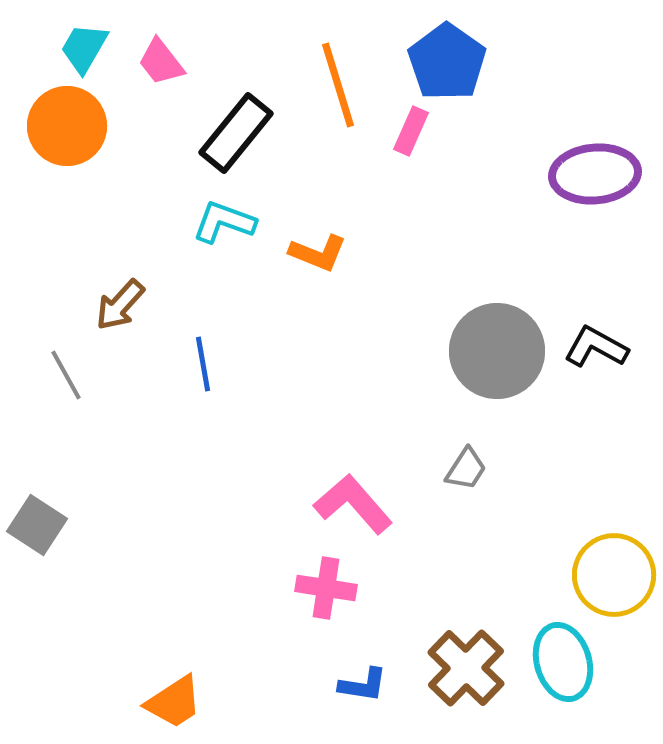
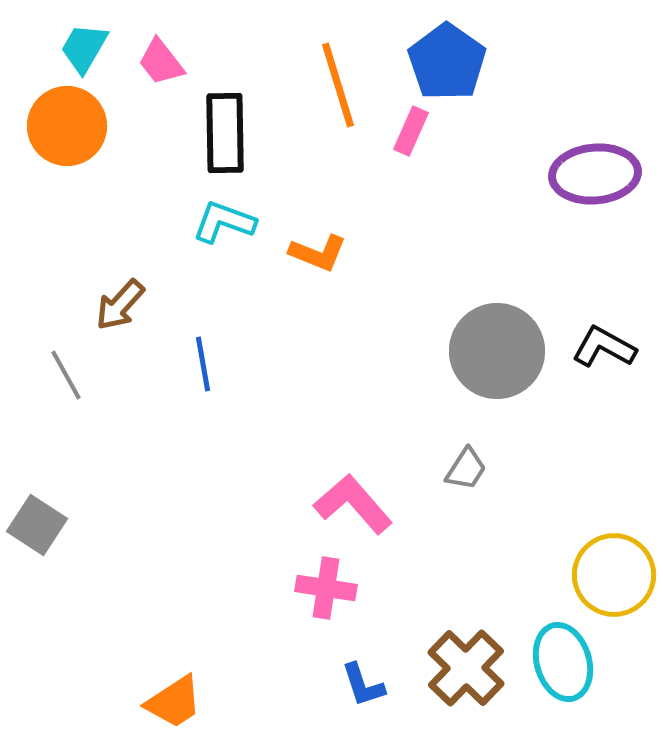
black rectangle: moved 11 px left; rotated 40 degrees counterclockwise
black L-shape: moved 8 px right
blue L-shape: rotated 63 degrees clockwise
